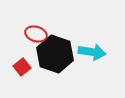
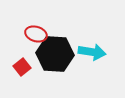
black hexagon: rotated 15 degrees counterclockwise
